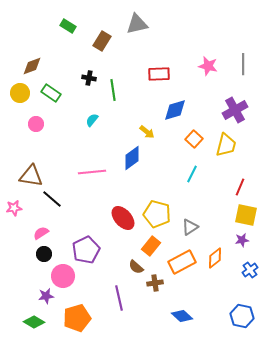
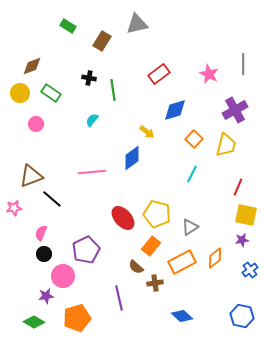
pink star at (208, 66): moved 1 px right, 8 px down; rotated 12 degrees clockwise
red rectangle at (159, 74): rotated 35 degrees counterclockwise
brown triangle at (31, 176): rotated 30 degrees counterclockwise
red line at (240, 187): moved 2 px left
pink semicircle at (41, 233): rotated 35 degrees counterclockwise
